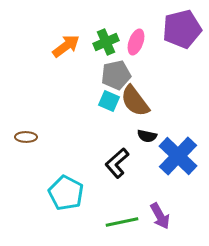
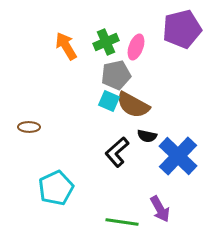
pink ellipse: moved 5 px down
orange arrow: rotated 84 degrees counterclockwise
brown semicircle: moved 2 px left, 4 px down; rotated 24 degrees counterclockwise
brown ellipse: moved 3 px right, 10 px up
black L-shape: moved 11 px up
cyan pentagon: moved 10 px left, 5 px up; rotated 20 degrees clockwise
purple arrow: moved 7 px up
green line: rotated 20 degrees clockwise
